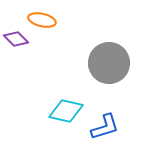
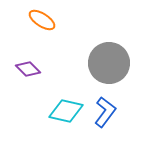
orange ellipse: rotated 20 degrees clockwise
purple diamond: moved 12 px right, 30 px down
blue L-shape: moved 15 px up; rotated 36 degrees counterclockwise
